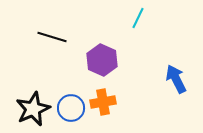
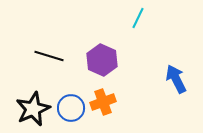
black line: moved 3 px left, 19 px down
orange cross: rotated 10 degrees counterclockwise
